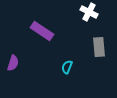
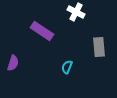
white cross: moved 13 px left
